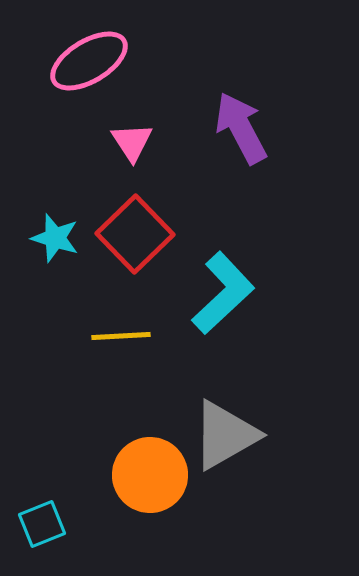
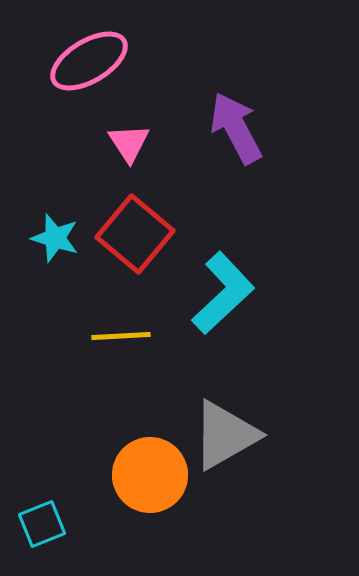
purple arrow: moved 5 px left
pink triangle: moved 3 px left, 1 px down
red square: rotated 6 degrees counterclockwise
